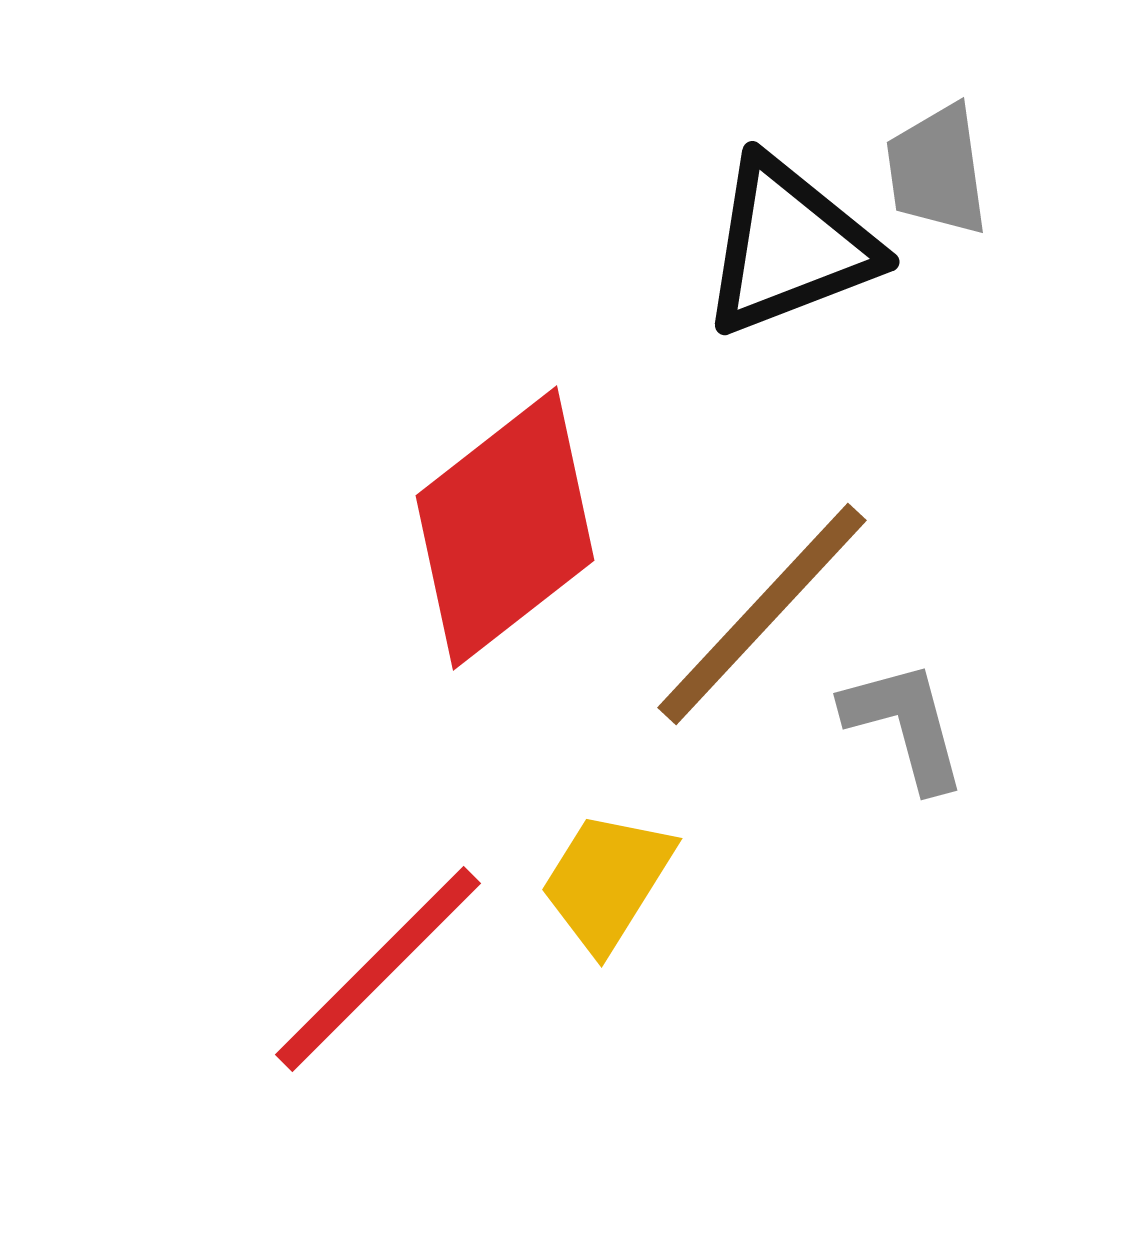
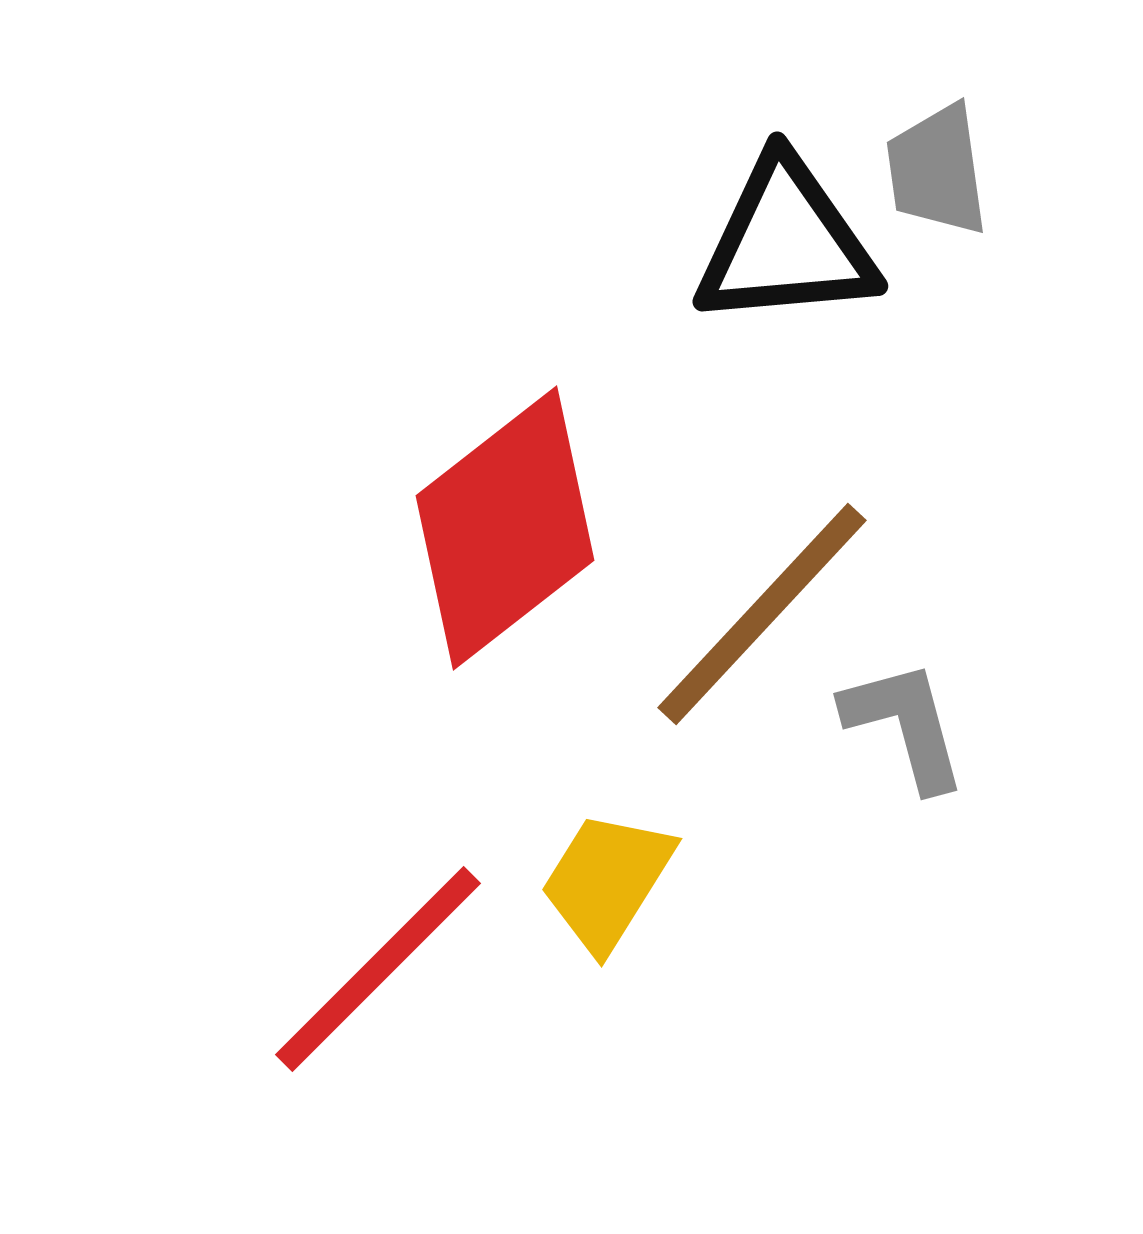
black triangle: moved 3 px left, 3 px up; rotated 16 degrees clockwise
